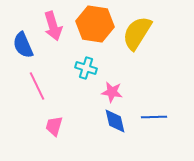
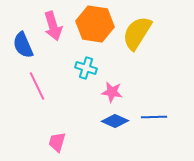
blue diamond: rotated 52 degrees counterclockwise
pink trapezoid: moved 3 px right, 16 px down
